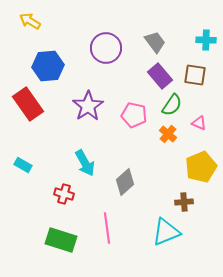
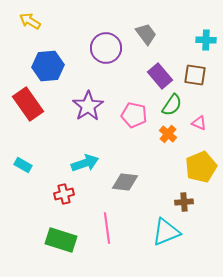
gray trapezoid: moved 9 px left, 8 px up
cyan arrow: rotated 80 degrees counterclockwise
gray diamond: rotated 48 degrees clockwise
red cross: rotated 30 degrees counterclockwise
